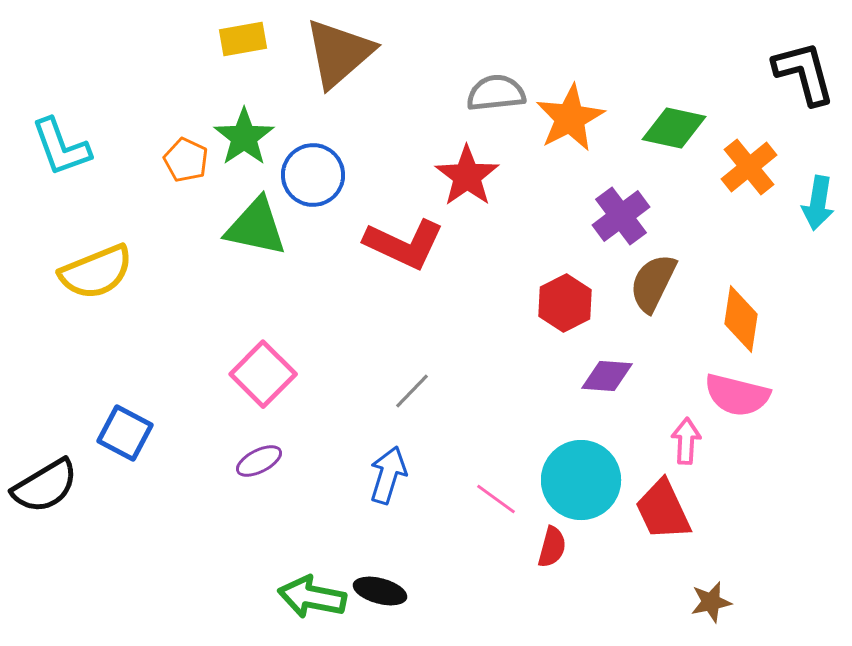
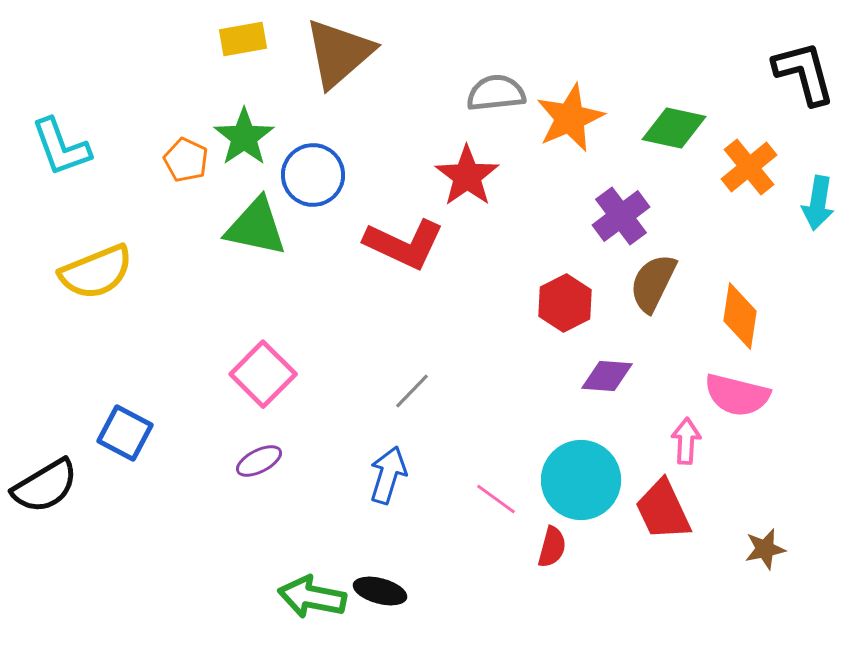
orange star: rotated 4 degrees clockwise
orange diamond: moved 1 px left, 3 px up
brown star: moved 54 px right, 53 px up
